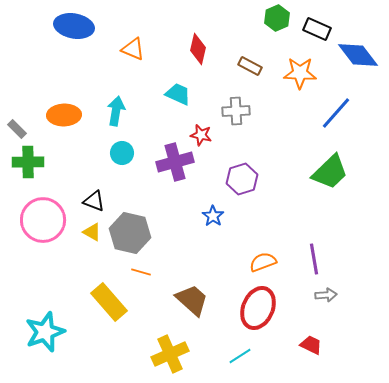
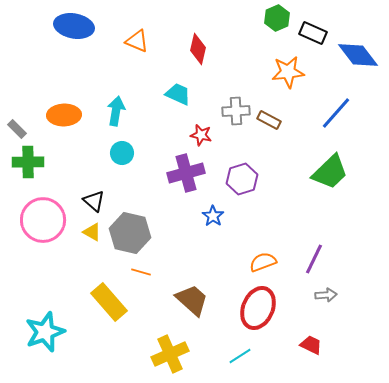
black rectangle: moved 4 px left, 4 px down
orange triangle: moved 4 px right, 8 px up
brown rectangle: moved 19 px right, 54 px down
orange star: moved 12 px left, 1 px up; rotated 8 degrees counterclockwise
purple cross: moved 11 px right, 11 px down
black triangle: rotated 20 degrees clockwise
purple line: rotated 36 degrees clockwise
